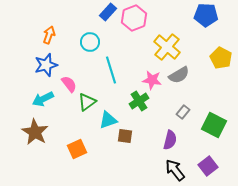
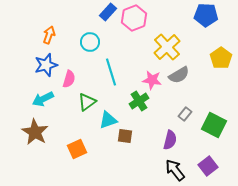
yellow cross: rotated 8 degrees clockwise
yellow pentagon: rotated 10 degrees clockwise
cyan line: moved 2 px down
pink semicircle: moved 5 px up; rotated 54 degrees clockwise
gray rectangle: moved 2 px right, 2 px down
